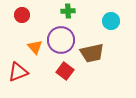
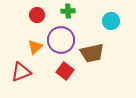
red circle: moved 15 px right
orange triangle: rotated 28 degrees clockwise
red triangle: moved 3 px right
